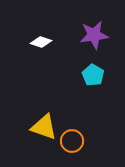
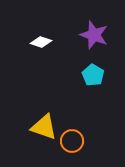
purple star: rotated 28 degrees clockwise
